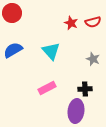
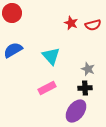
red semicircle: moved 3 px down
cyan triangle: moved 5 px down
gray star: moved 5 px left, 10 px down
black cross: moved 1 px up
purple ellipse: rotated 30 degrees clockwise
